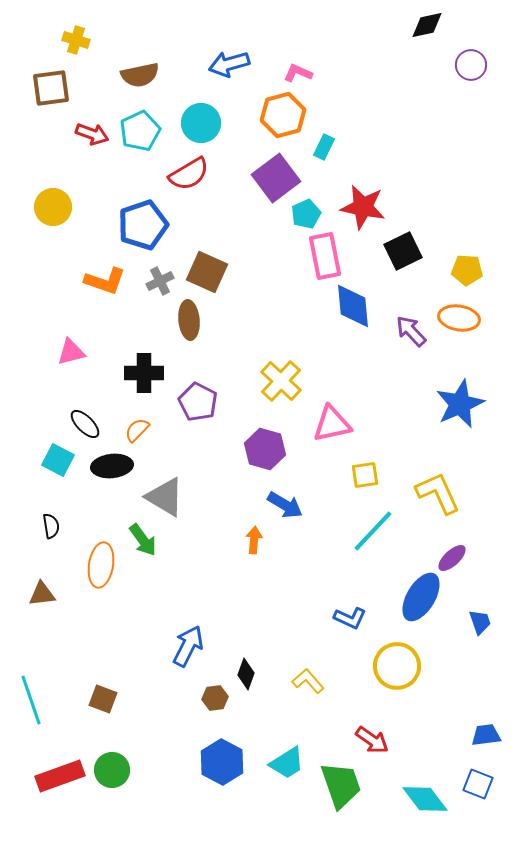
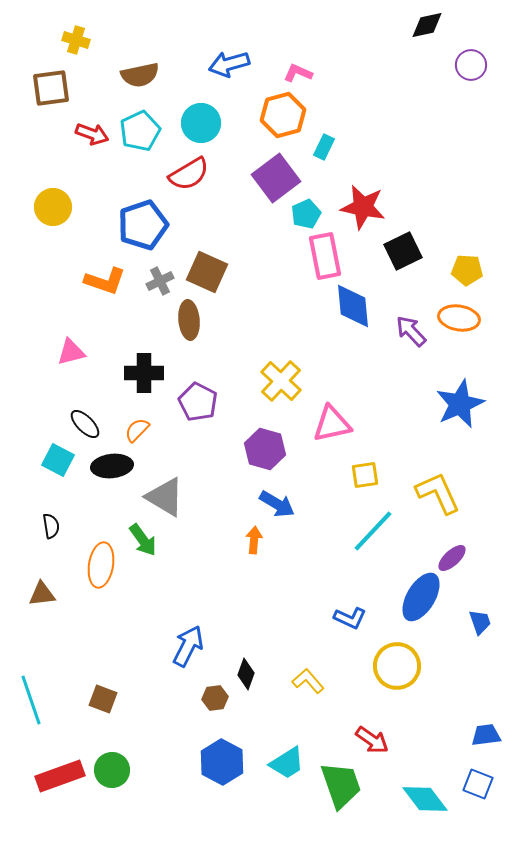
blue arrow at (285, 505): moved 8 px left, 1 px up
